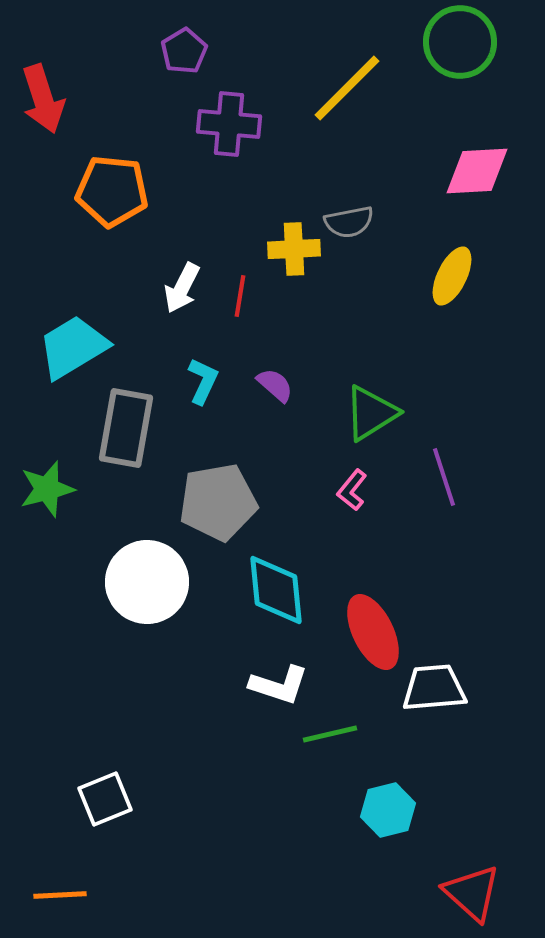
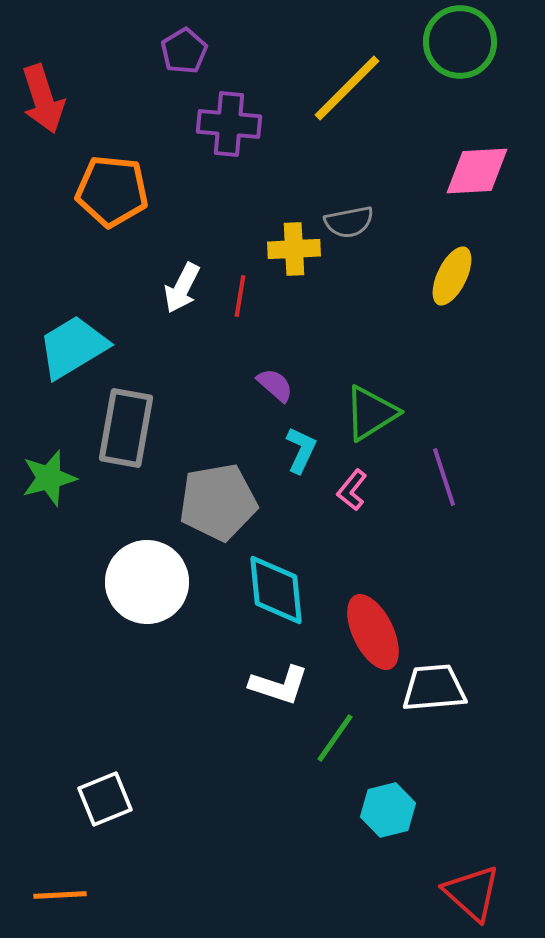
cyan L-shape: moved 98 px right, 69 px down
green star: moved 2 px right, 11 px up
green line: moved 5 px right, 4 px down; rotated 42 degrees counterclockwise
